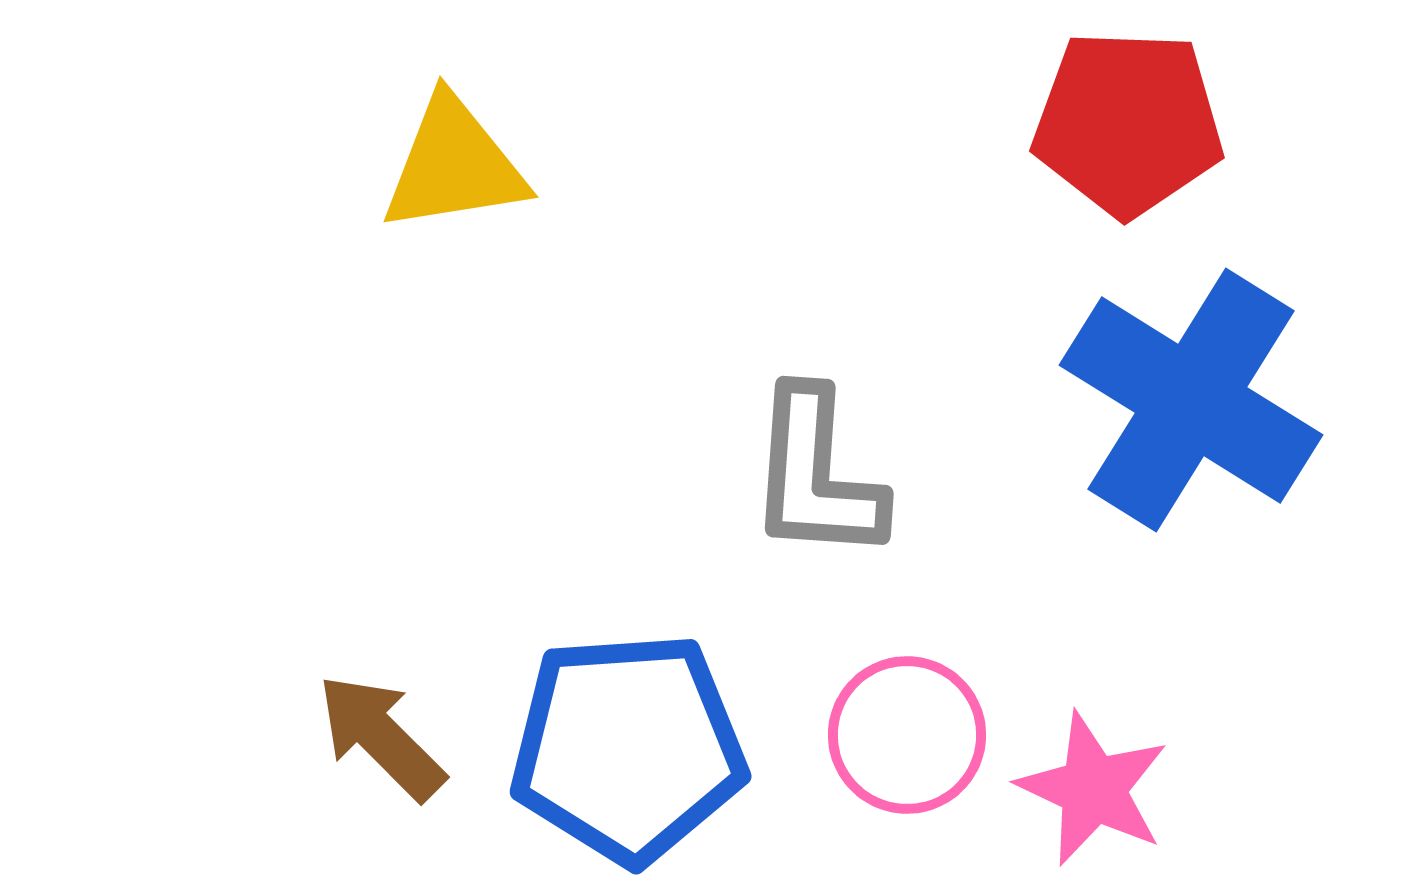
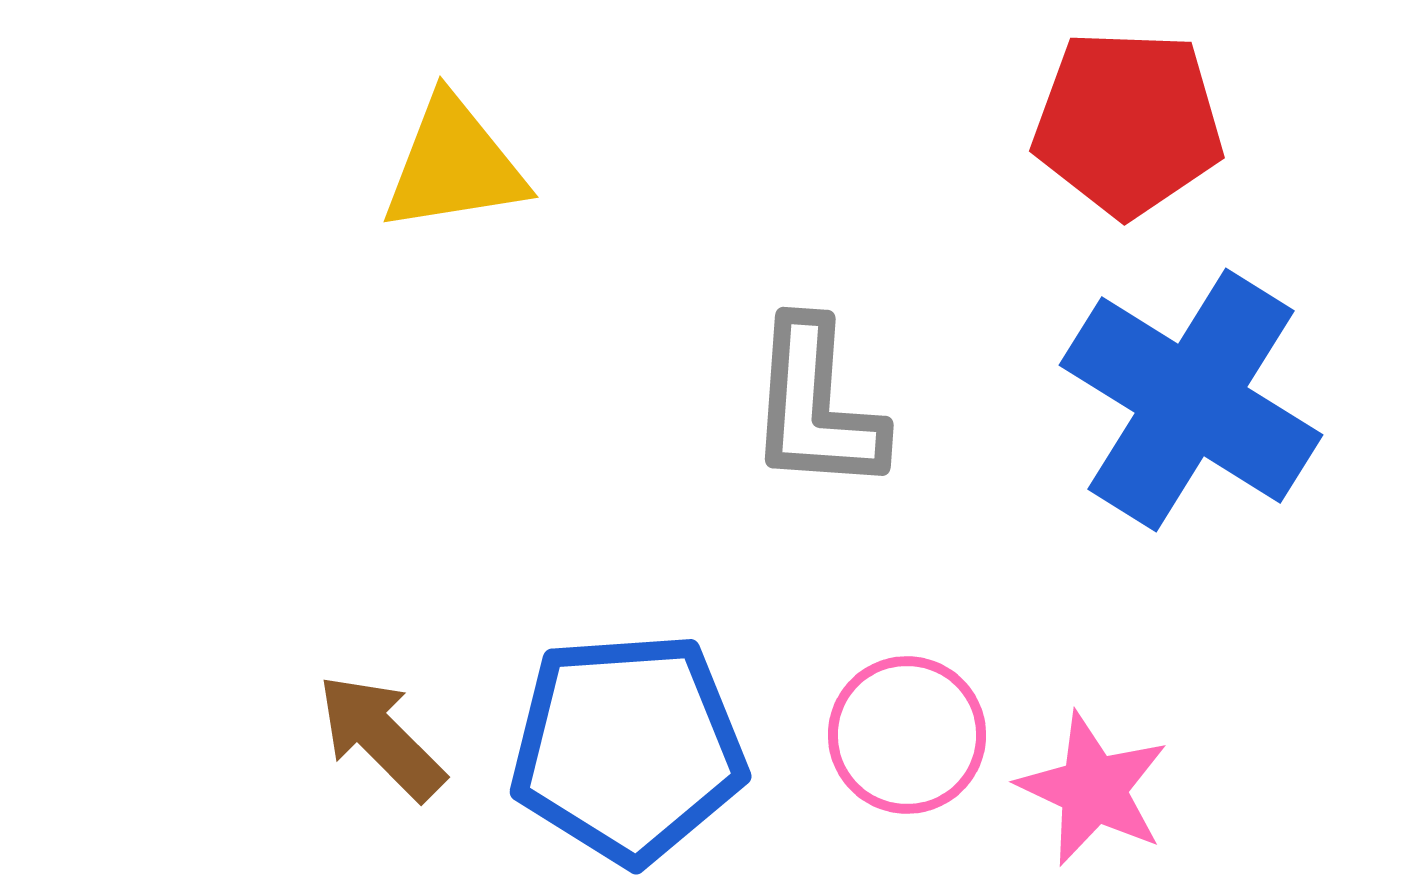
gray L-shape: moved 69 px up
